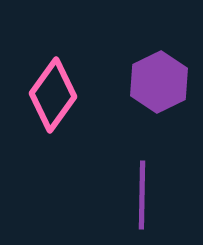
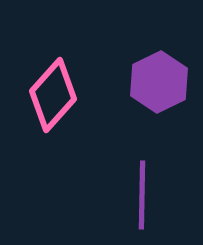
pink diamond: rotated 6 degrees clockwise
